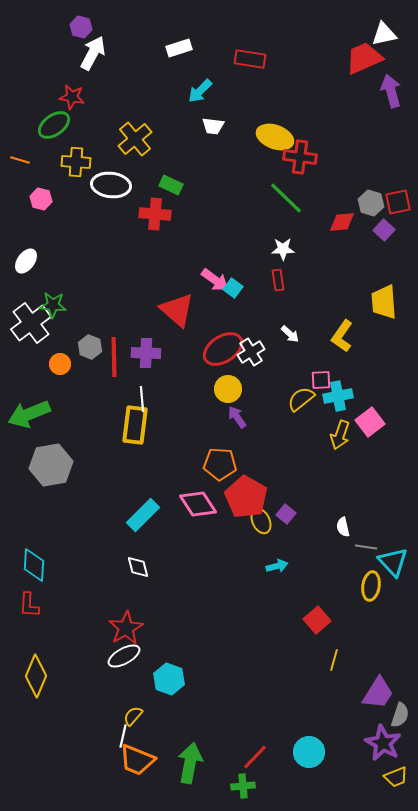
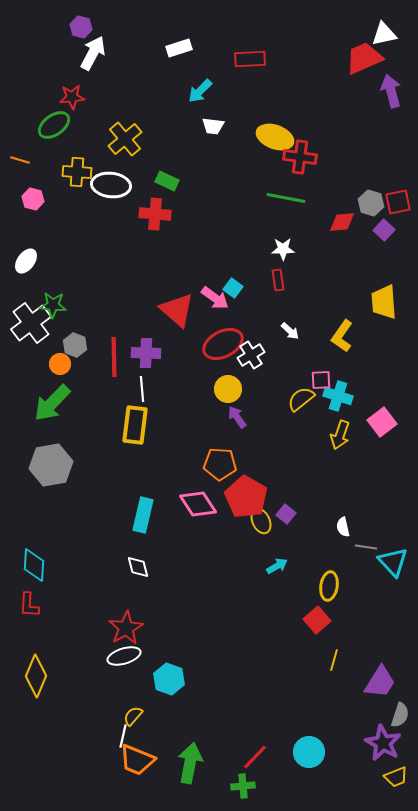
red rectangle at (250, 59): rotated 12 degrees counterclockwise
red star at (72, 97): rotated 15 degrees counterclockwise
yellow cross at (135, 139): moved 10 px left
yellow cross at (76, 162): moved 1 px right, 10 px down
green rectangle at (171, 185): moved 4 px left, 4 px up
green line at (286, 198): rotated 33 degrees counterclockwise
pink hexagon at (41, 199): moved 8 px left
pink arrow at (215, 280): moved 18 px down
white arrow at (290, 334): moved 3 px up
gray hexagon at (90, 347): moved 15 px left, 2 px up
red ellipse at (223, 349): moved 5 px up; rotated 6 degrees clockwise
white cross at (251, 352): moved 3 px down
cyan cross at (338, 396): rotated 28 degrees clockwise
white line at (142, 399): moved 10 px up
green arrow at (29, 414): moved 23 px right, 11 px up; rotated 24 degrees counterclockwise
pink square at (370, 422): moved 12 px right
cyan rectangle at (143, 515): rotated 32 degrees counterclockwise
cyan arrow at (277, 566): rotated 15 degrees counterclockwise
yellow ellipse at (371, 586): moved 42 px left
white ellipse at (124, 656): rotated 12 degrees clockwise
purple trapezoid at (378, 693): moved 2 px right, 11 px up
